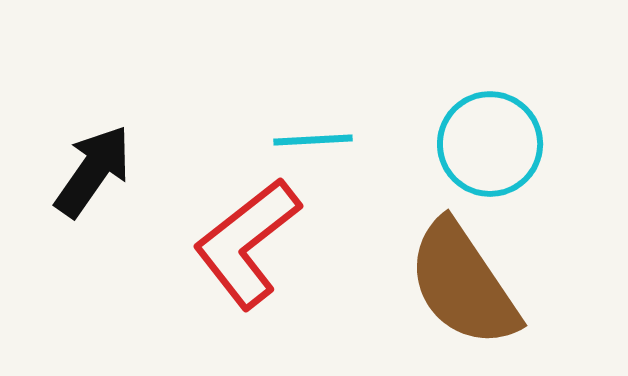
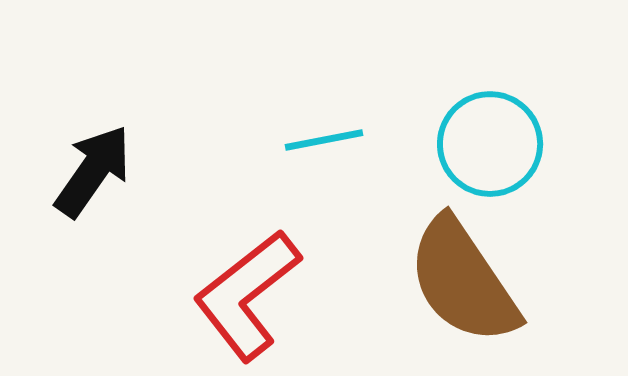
cyan line: moved 11 px right; rotated 8 degrees counterclockwise
red L-shape: moved 52 px down
brown semicircle: moved 3 px up
